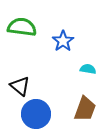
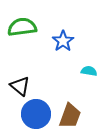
green semicircle: rotated 16 degrees counterclockwise
cyan semicircle: moved 1 px right, 2 px down
brown trapezoid: moved 15 px left, 7 px down
